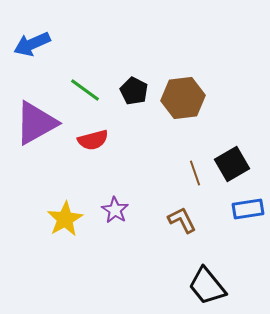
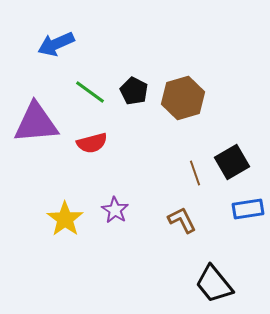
blue arrow: moved 24 px right
green line: moved 5 px right, 2 px down
brown hexagon: rotated 9 degrees counterclockwise
purple triangle: rotated 24 degrees clockwise
red semicircle: moved 1 px left, 3 px down
black square: moved 2 px up
yellow star: rotated 6 degrees counterclockwise
black trapezoid: moved 7 px right, 2 px up
